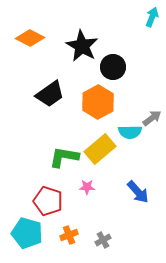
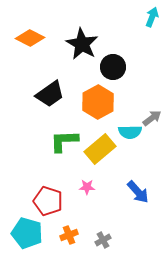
black star: moved 2 px up
green L-shape: moved 16 px up; rotated 12 degrees counterclockwise
